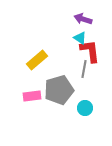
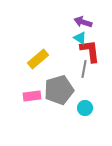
purple arrow: moved 3 px down
yellow rectangle: moved 1 px right, 1 px up
